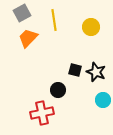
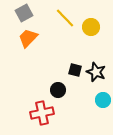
gray square: moved 2 px right
yellow line: moved 11 px right, 2 px up; rotated 35 degrees counterclockwise
